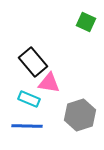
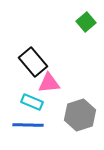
green square: rotated 24 degrees clockwise
pink triangle: rotated 15 degrees counterclockwise
cyan rectangle: moved 3 px right, 3 px down
blue line: moved 1 px right, 1 px up
